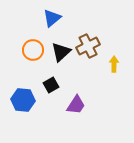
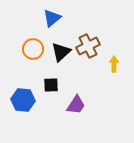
orange circle: moved 1 px up
black square: rotated 28 degrees clockwise
